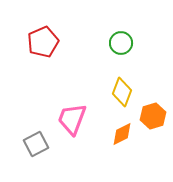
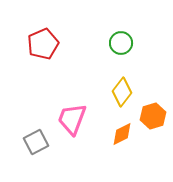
red pentagon: moved 2 px down
yellow diamond: rotated 16 degrees clockwise
gray square: moved 2 px up
